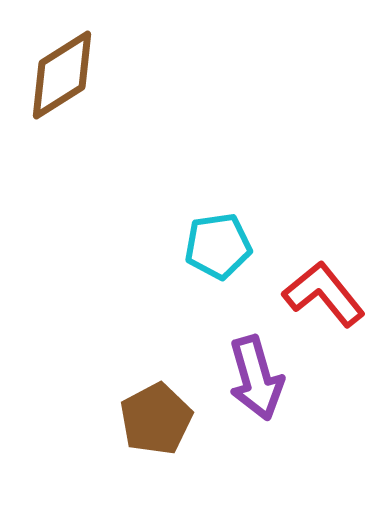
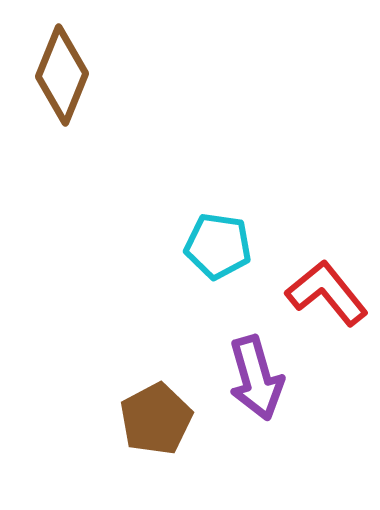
brown diamond: rotated 36 degrees counterclockwise
cyan pentagon: rotated 16 degrees clockwise
red L-shape: moved 3 px right, 1 px up
